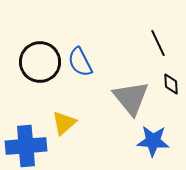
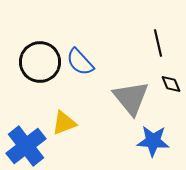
black line: rotated 12 degrees clockwise
blue semicircle: rotated 16 degrees counterclockwise
black diamond: rotated 20 degrees counterclockwise
yellow triangle: rotated 20 degrees clockwise
blue cross: rotated 33 degrees counterclockwise
